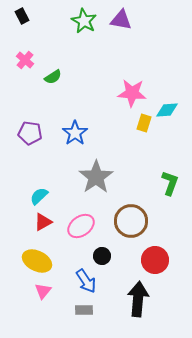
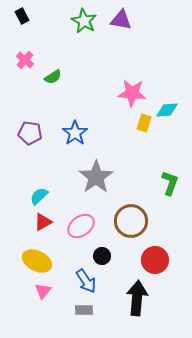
black arrow: moved 1 px left, 1 px up
